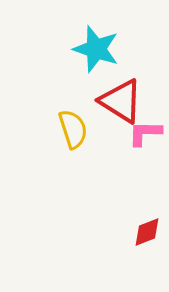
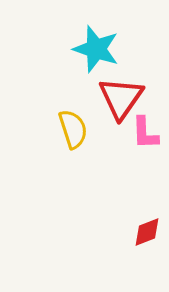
red triangle: moved 3 px up; rotated 33 degrees clockwise
pink L-shape: rotated 93 degrees counterclockwise
